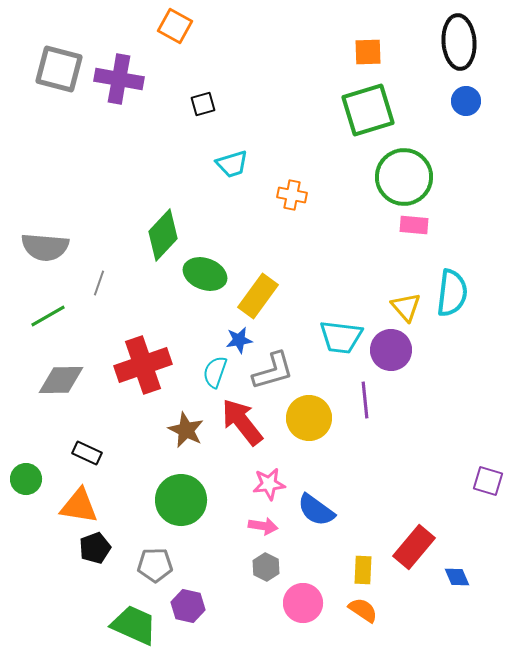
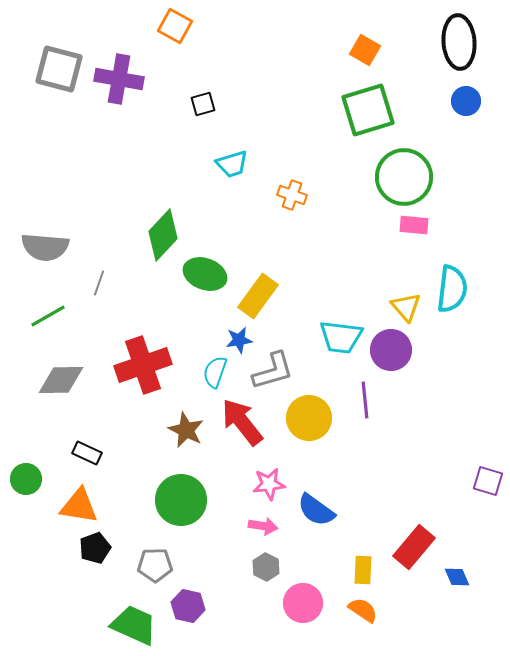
orange square at (368, 52): moved 3 px left, 2 px up; rotated 32 degrees clockwise
orange cross at (292, 195): rotated 8 degrees clockwise
cyan semicircle at (452, 293): moved 4 px up
